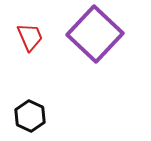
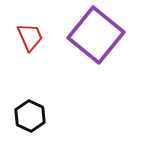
purple square: moved 1 px right, 1 px down; rotated 4 degrees counterclockwise
